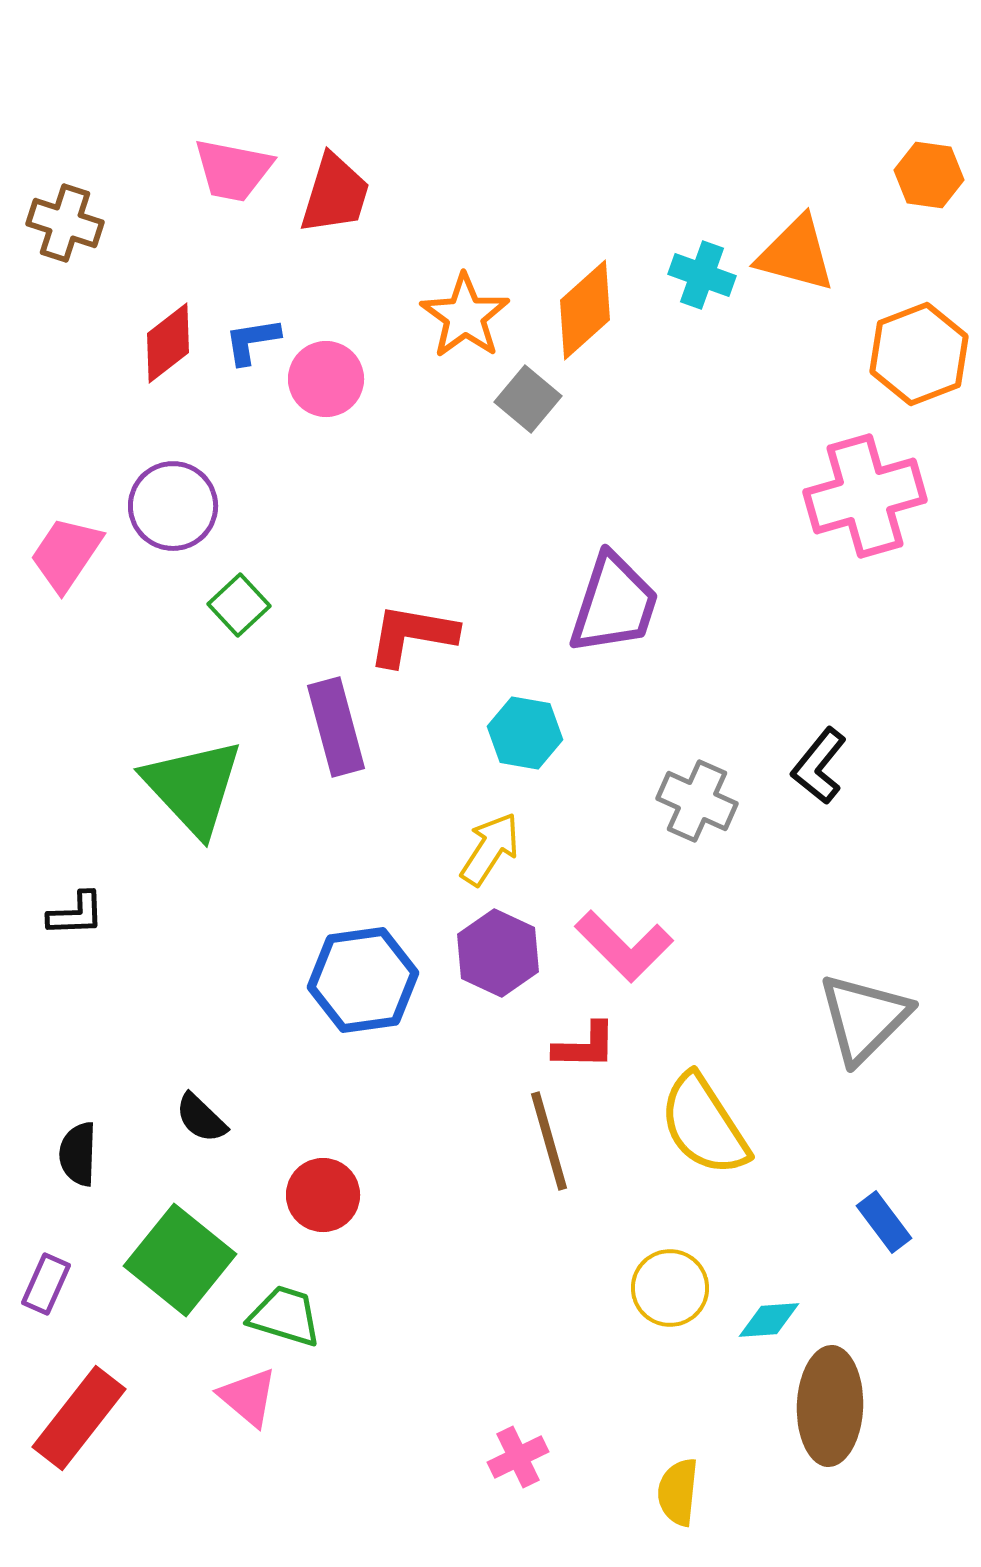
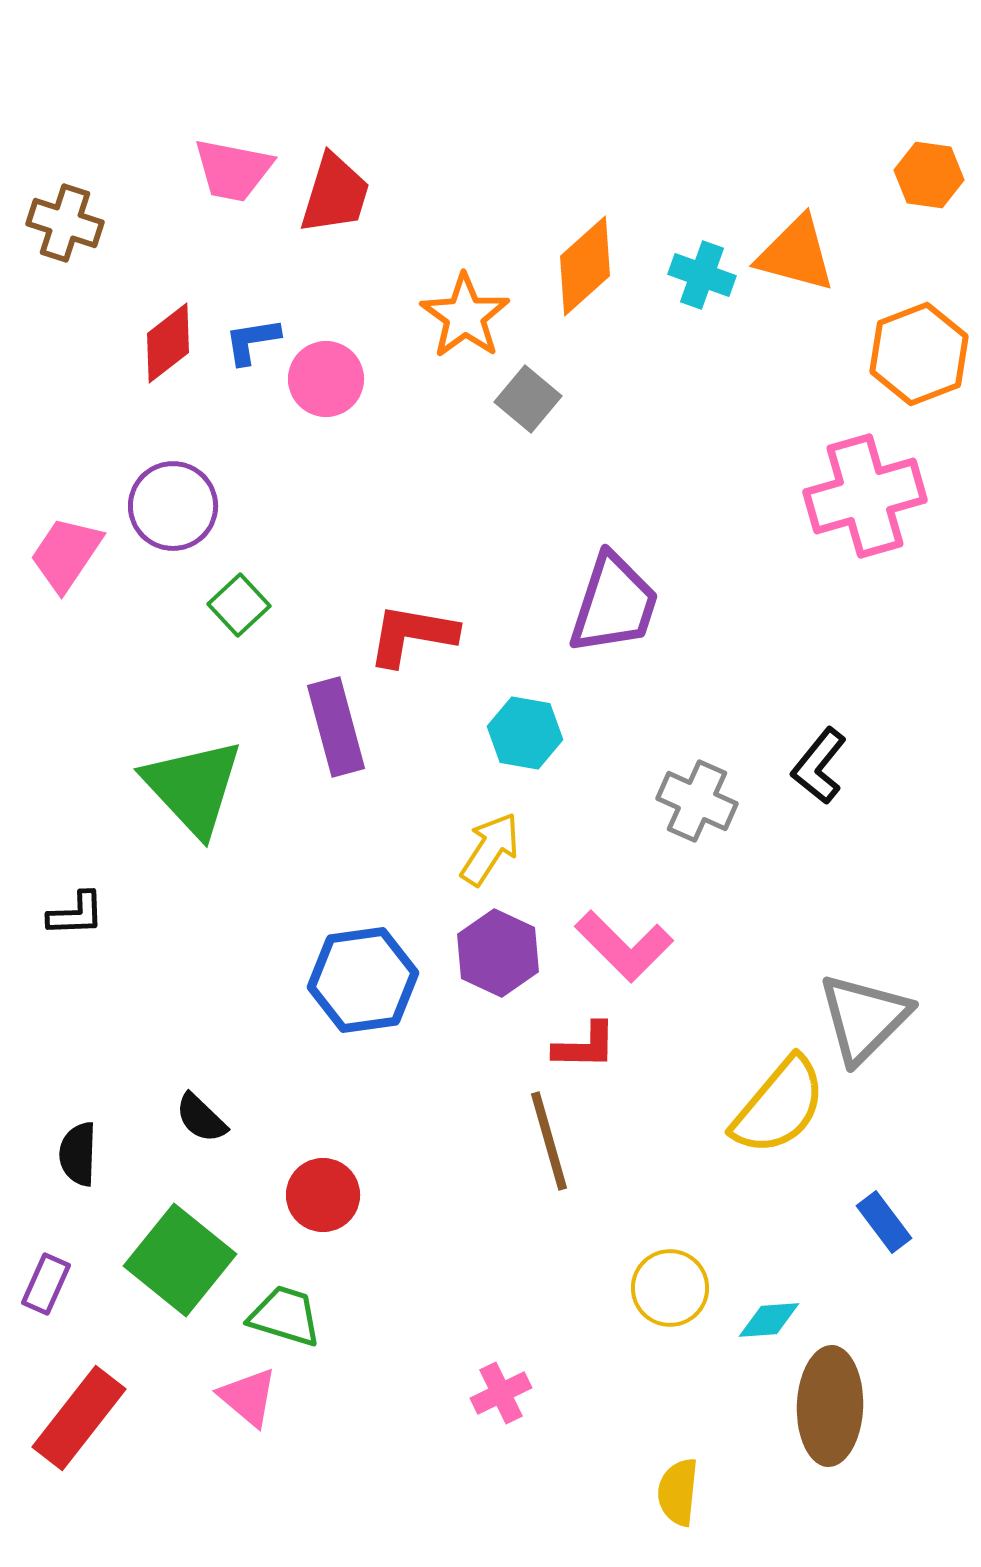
orange diamond at (585, 310): moved 44 px up
yellow semicircle at (704, 1125): moved 75 px right, 19 px up; rotated 107 degrees counterclockwise
pink cross at (518, 1457): moved 17 px left, 64 px up
